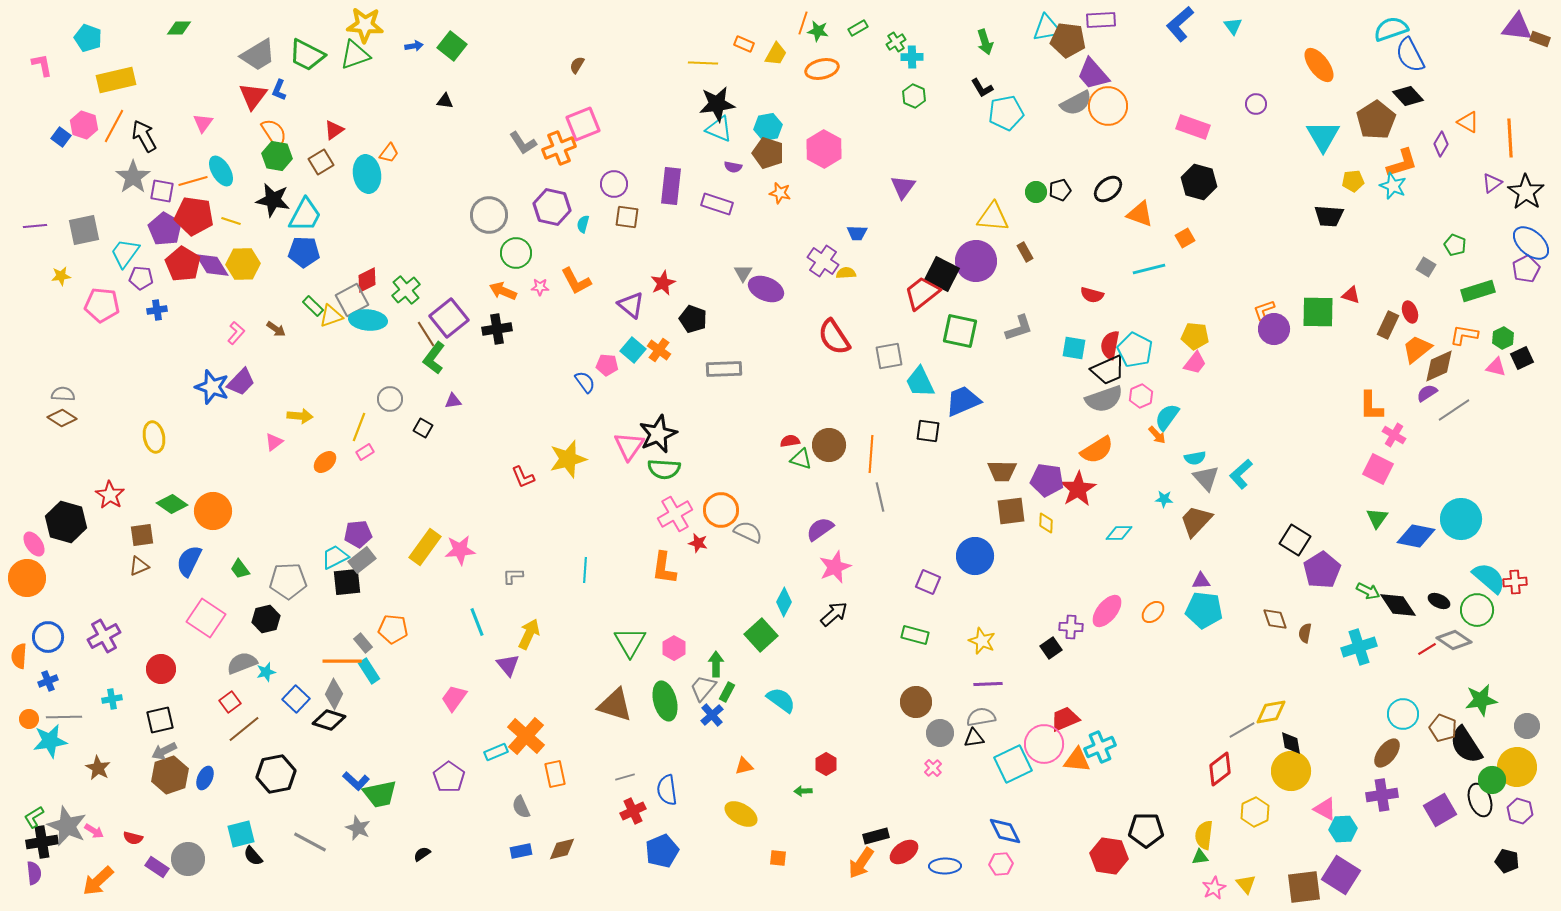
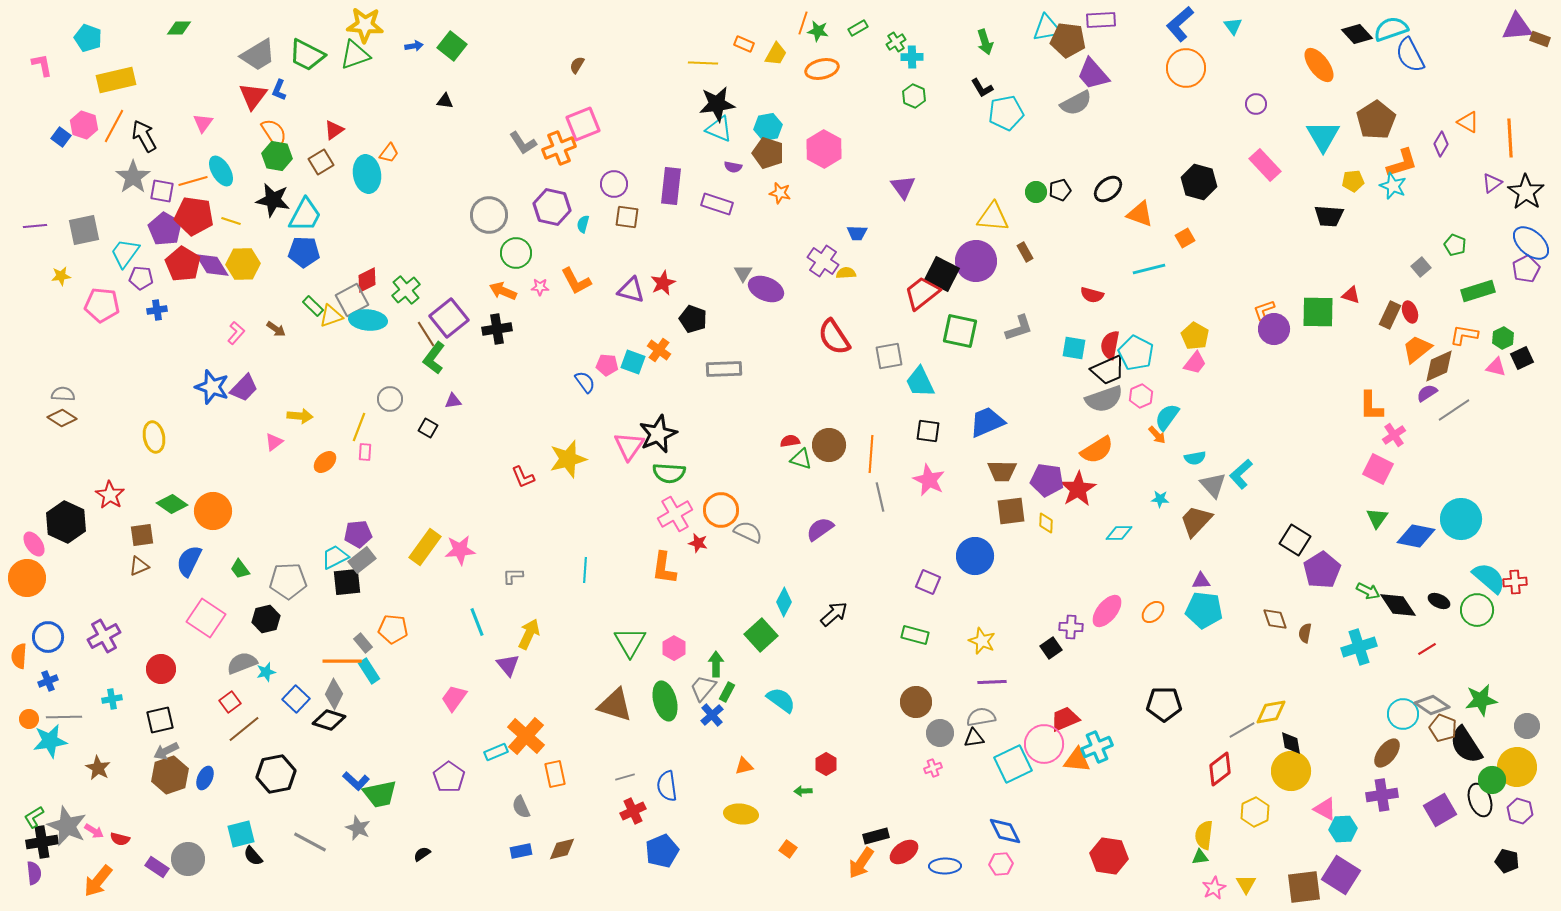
purple triangle at (1517, 27): rotated 12 degrees counterclockwise
black diamond at (1408, 96): moved 51 px left, 62 px up
orange circle at (1108, 106): moved 78 px right, 38 px up
pink rectangle at (1193, 127): moved 72 px right, 38 px down; rotated 28 degrees clockwise
purple triangle at (903, 187): rotated 12 degrees counterclockwise
gray square at (1426, 267): moved 5 px left; rotated 18 degrees clockwise
purple triangle at (631, 305): moved 15 px up; rotated 24 degrees counterclockwise
brown rectangle at (1388, 325): moved 2 px right, 10 px up
yellow pentagon at (1195, 336): rotated 24 degrees clockwise
cyan square at (633, 350): moved 12 px down; rotated 20 degrees counterclockwise
cyan pentagon at (1135, 350): moved 1 px right, 3 px down
purple trapezoid at (241, 382): moved 3 px right, 6 px down
blue trapezoid at (963, 401): moved 24 px right, 21 px down
black square at (423, 428): moved 5 px right
pink cross at (1394, 435): rotated 25 degrees clockwise
pink rectangle at (365, 452): rotated 54 degrees counterclockwise
green semicircle at (664, 469): moved 5 px right, 4 px down
gray triangle at (1206, 478): moved 7 px right, 7 px down
cyan star at (1164, 499): moved 4 px left
black hexagon at (66, 522): rotated 9 degrees clockwise
pink star at (835, 567): moved 94 px right, 87 px up; rotated 24 degrees counterclockwise
gray diamond at (1454, 640): moved 22 px left, 65 px down
purple line at (988, 684): moved 4 px right, 2 px up
cyan cross at (1100, 747): moved 3 px left
gray arrow at (164, 751): moved 2 px right
pink cross at (933, 768): rotated 24 degrees clockwise
blue semicircle at (667, 790): moved 4 px up
yellow ellipse at (741, 814): rotated 24 degrees counterclockwise
black pentagon at (1146, 830): moved 18 px right, 126 px up
red semicircle at (133, 838): moved 13 px left, 1 px down
orange square at (778, 858): moved 10 px right, 9 px up; rotated 30 degrees clockwise
orange arrow at (98, 881): rotated 8 degrees counterclockwise
yellow triangle at (1246, 884): rotated 10 degrees clockwise
